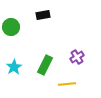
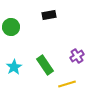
black rectangle: moved 6 px right
purple cross: moved 1 px up
green rectangle: rotated 60 degrees counterclockwise
yellow line: rotated 12 degrees counterclockwise
